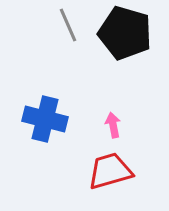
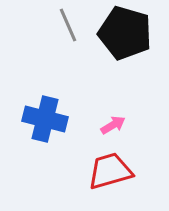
pink arrow: rotated 70 degrees clockwise
